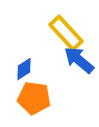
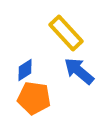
blue arrow: moved 11 px down
blue diamond: moved 1 px right, 1 px down
